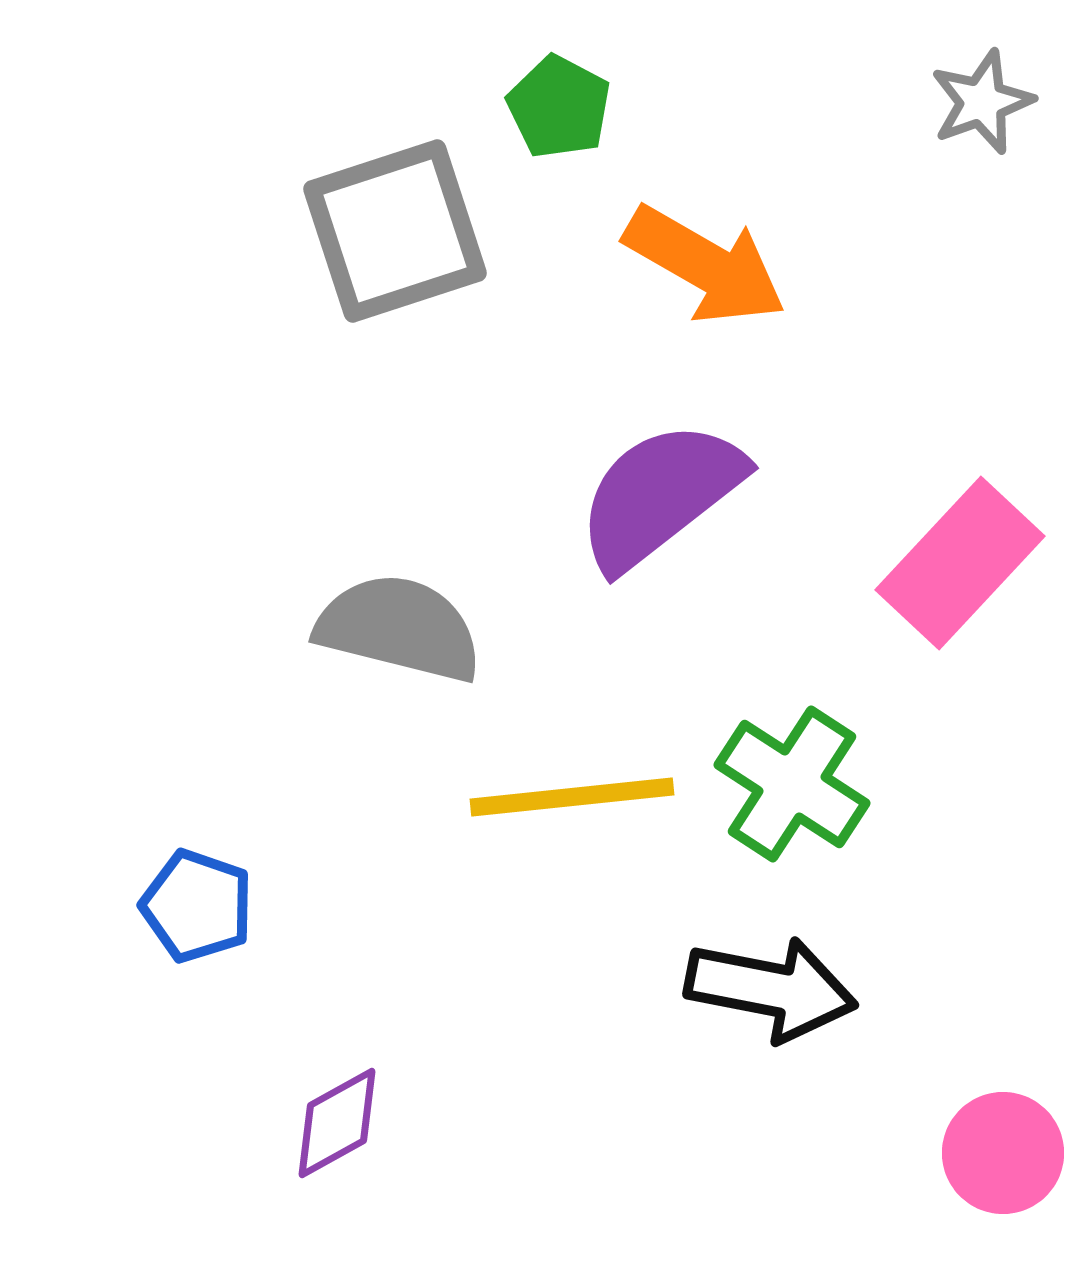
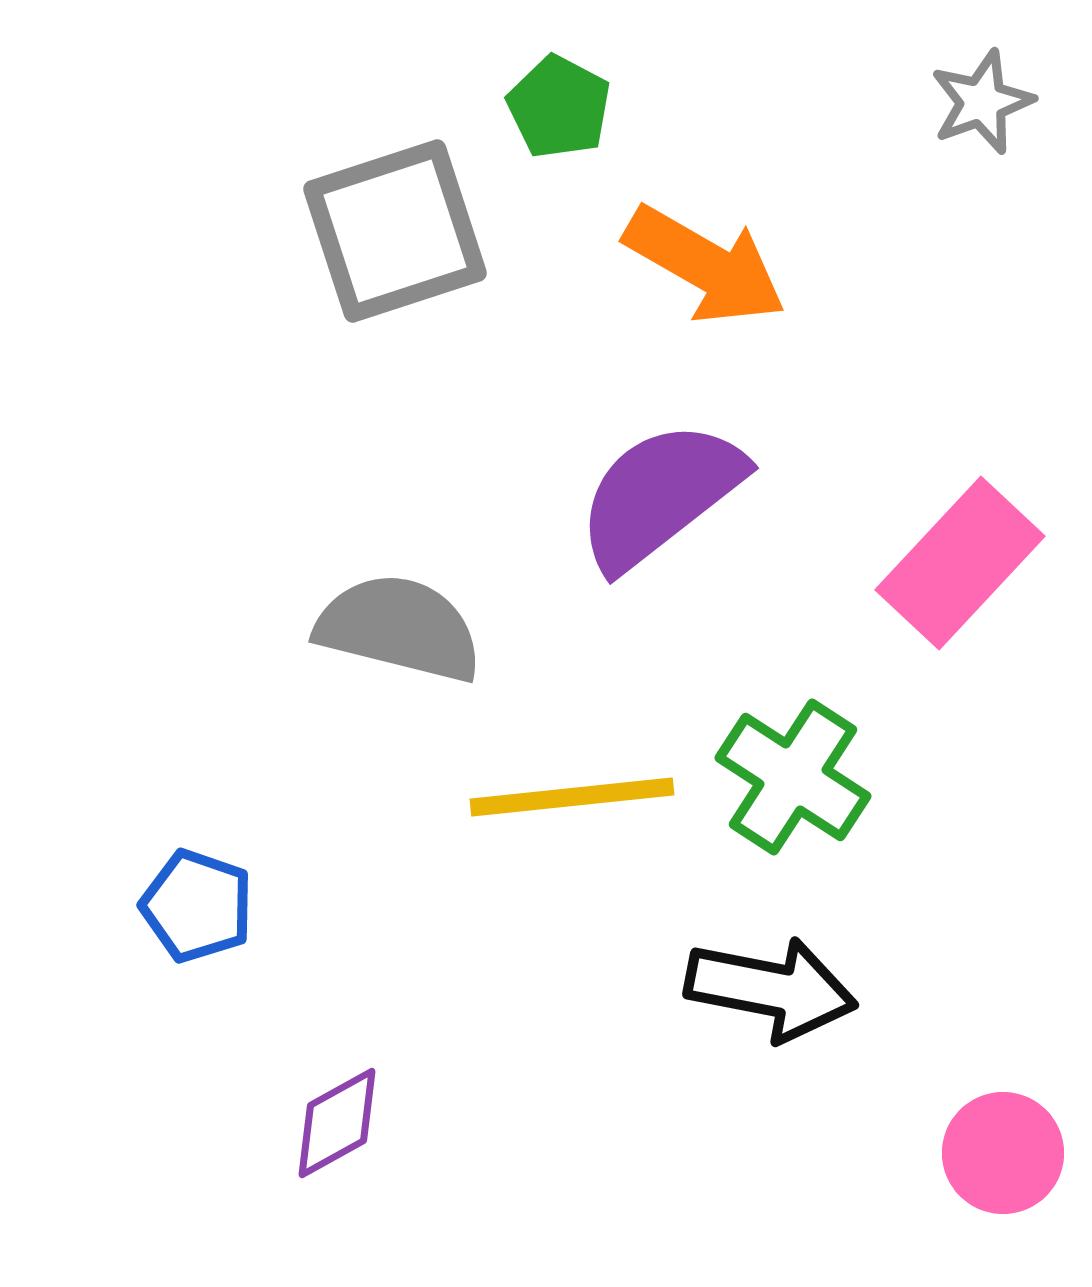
green cross: moved 1 px right, 7 px up
